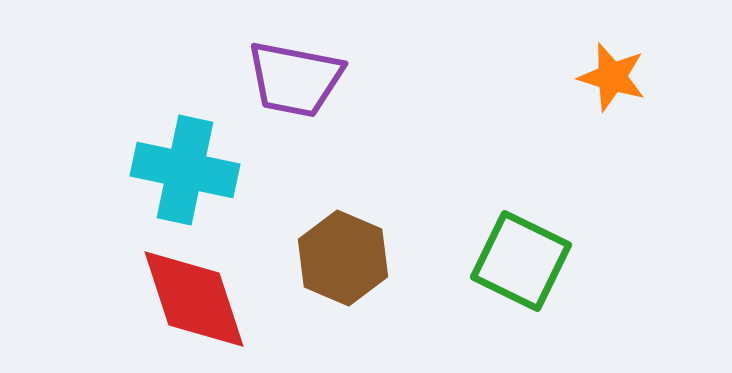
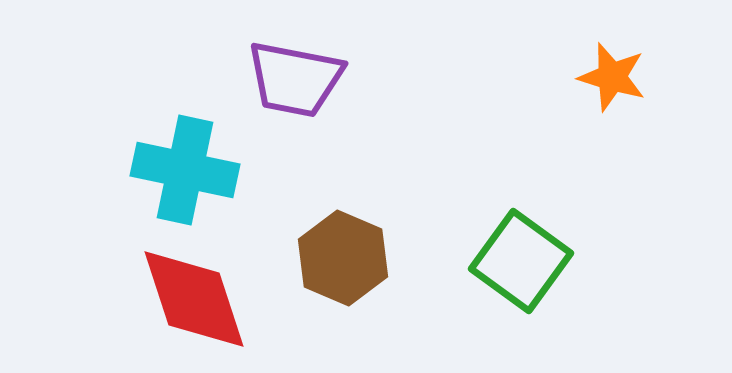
green square: rotated 10 degrees clockwise
